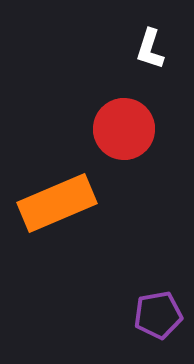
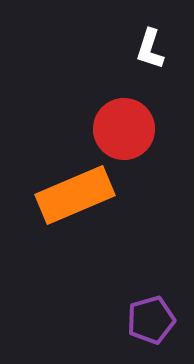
orange rectangle: moved 18 px right, 8 px up
purple pentagon: moved 7 px left, 5 px down; rotated 6 degrees counterclockwise
